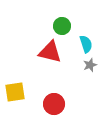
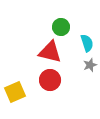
green circle: moved 1 px left, 1 px down
cyan semicircle: moved 1 px right, 1 px up
yellow square: rotated 15 degrees counterclockwise
red circle: moved 4 px left, 24 px up
